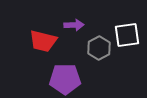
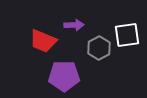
red trapezoid: rotated 8 degrees clockwise
purple pentagon: moved 1 px left, 3 px up
